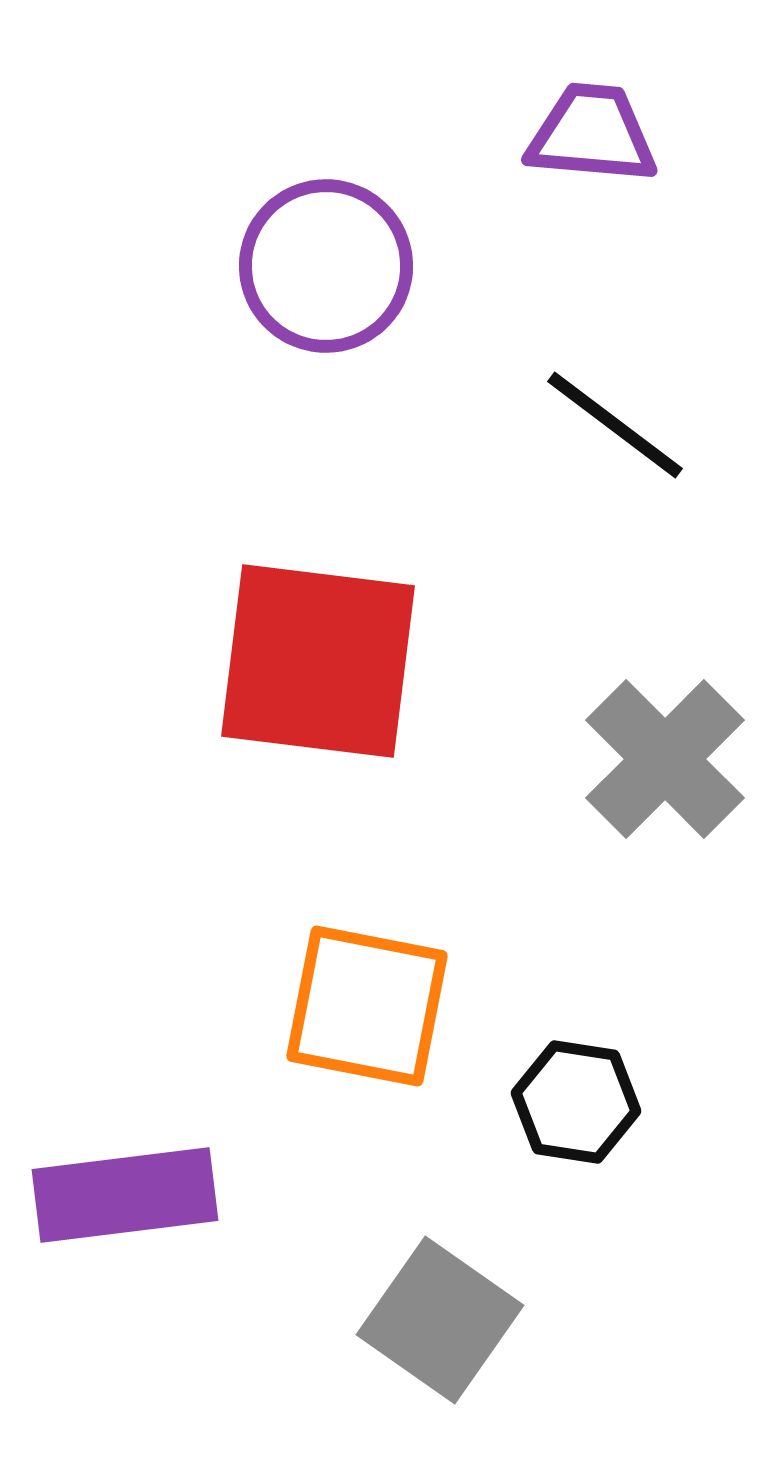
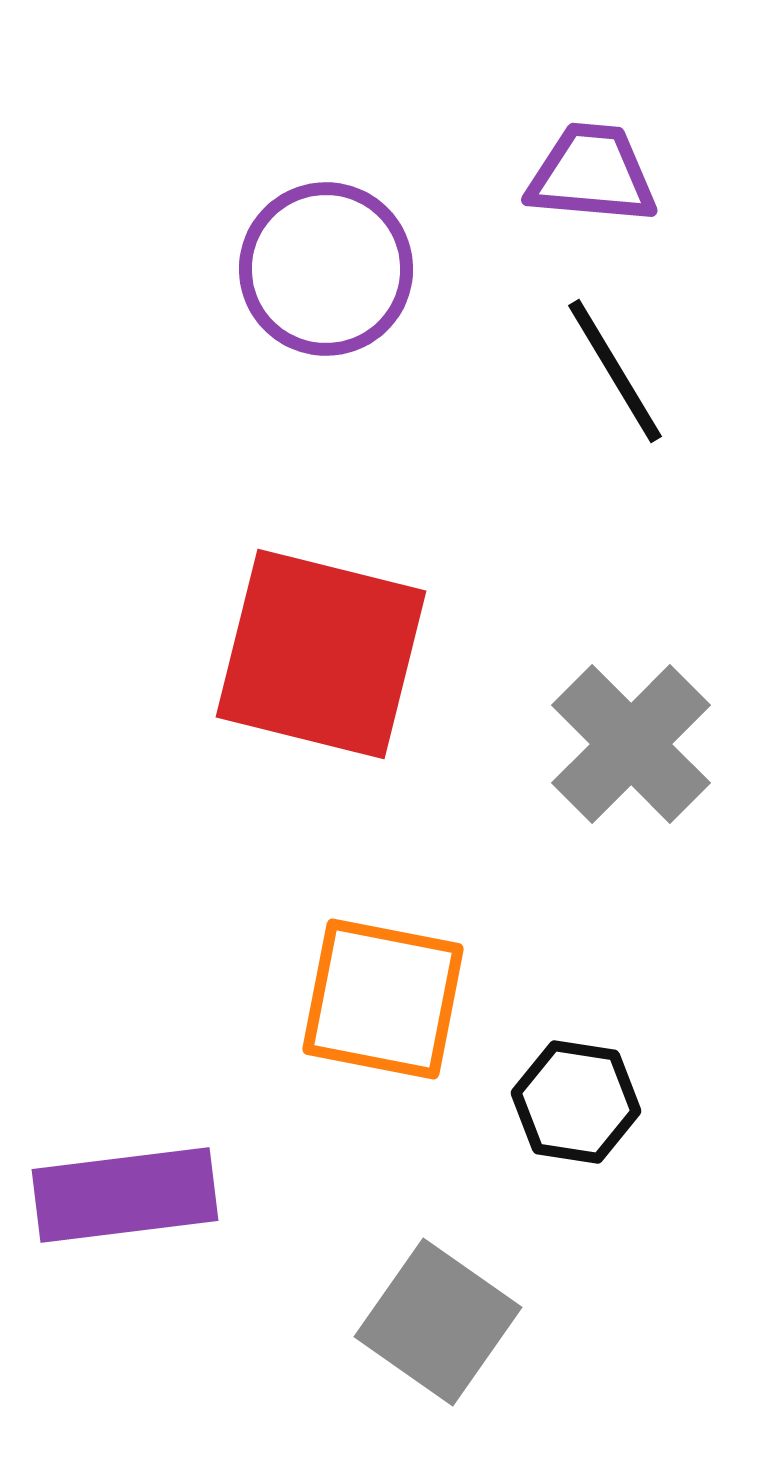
purple trapezoid: moved 40 px down
purple circle: moved 3 px down
black line: moved 54 px up; rotated 22 degrees clockwise
red square: moved 3 px right, 7 px up; rotated 7 degrees clockwise
gray cross: moved 34 px left, 15 px up
orange square: moved 16 px right, 7 px up
gray square: moved 2 px left, 2 px down
